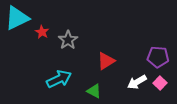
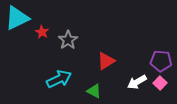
purple pentagon: moved 3 px right, 4 px down
